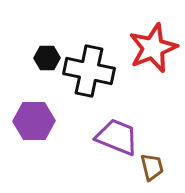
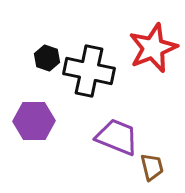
black hexagon: rotated 20 degrees clockwise
